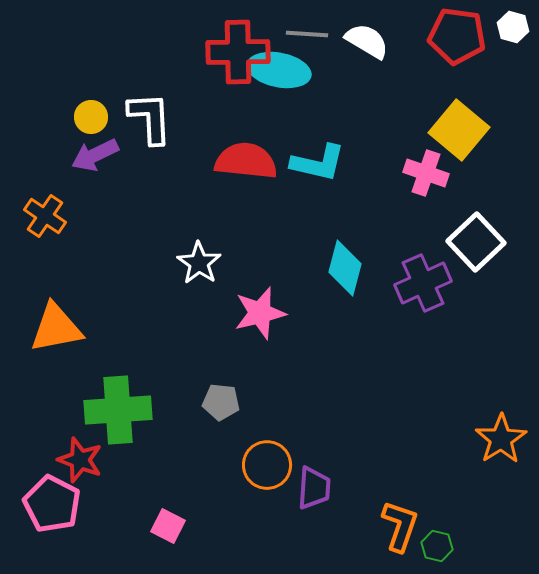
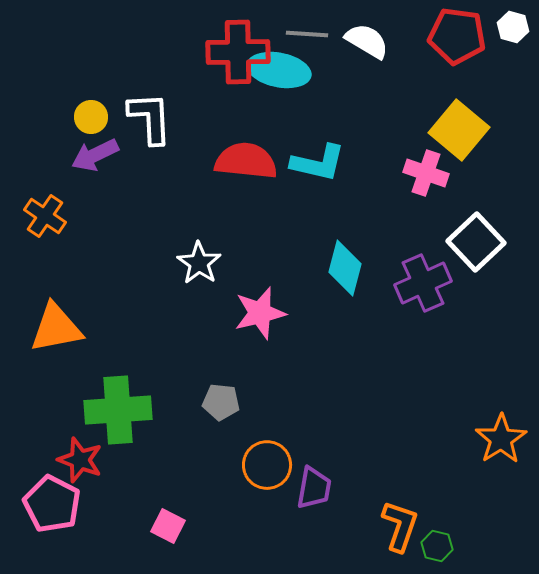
purple trapezoid: rotated 6 degrees clockwise
